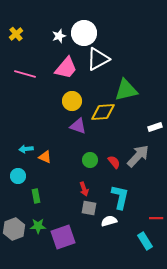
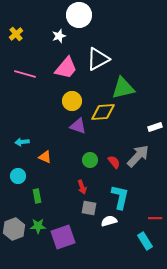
white circle: moved 5 px left, 18 px up
green triangle: moved 3 px left, 2 px up
cyan arrow: moved 4 px left, 7 px up
red arrow: moved 2 px left, 2 px up
green rectangle: moved 1 px right
red line: moved 1 px left
